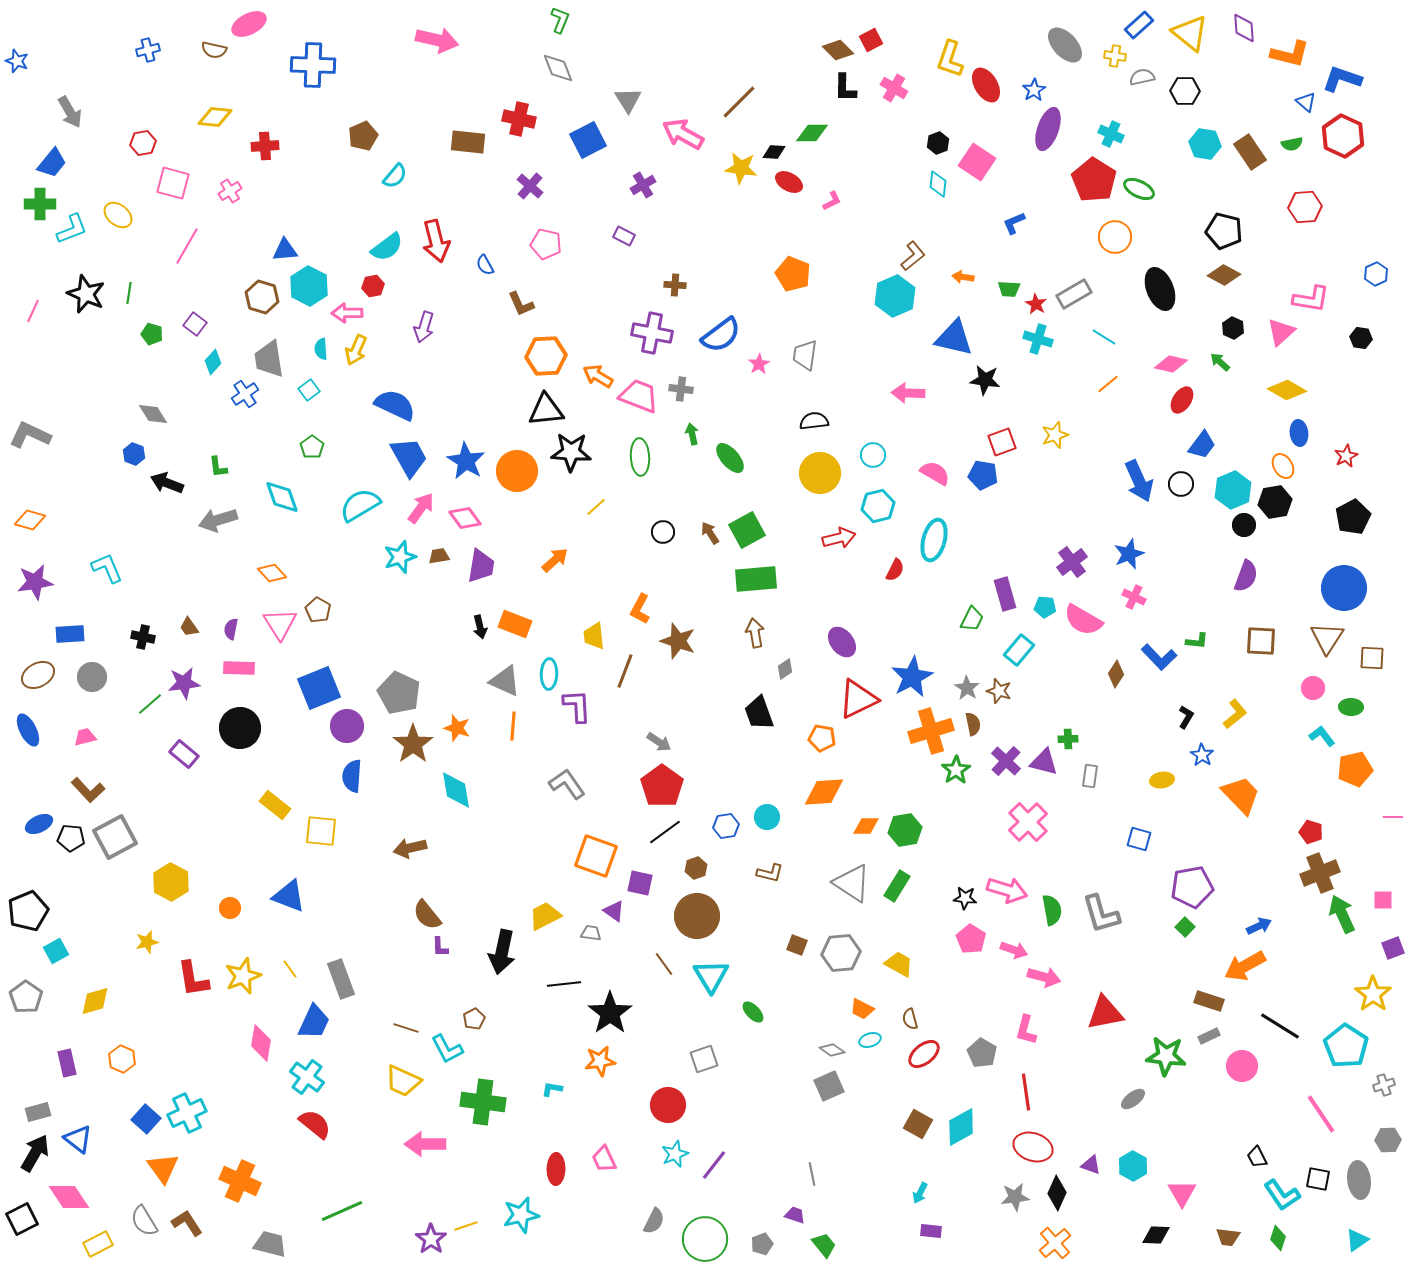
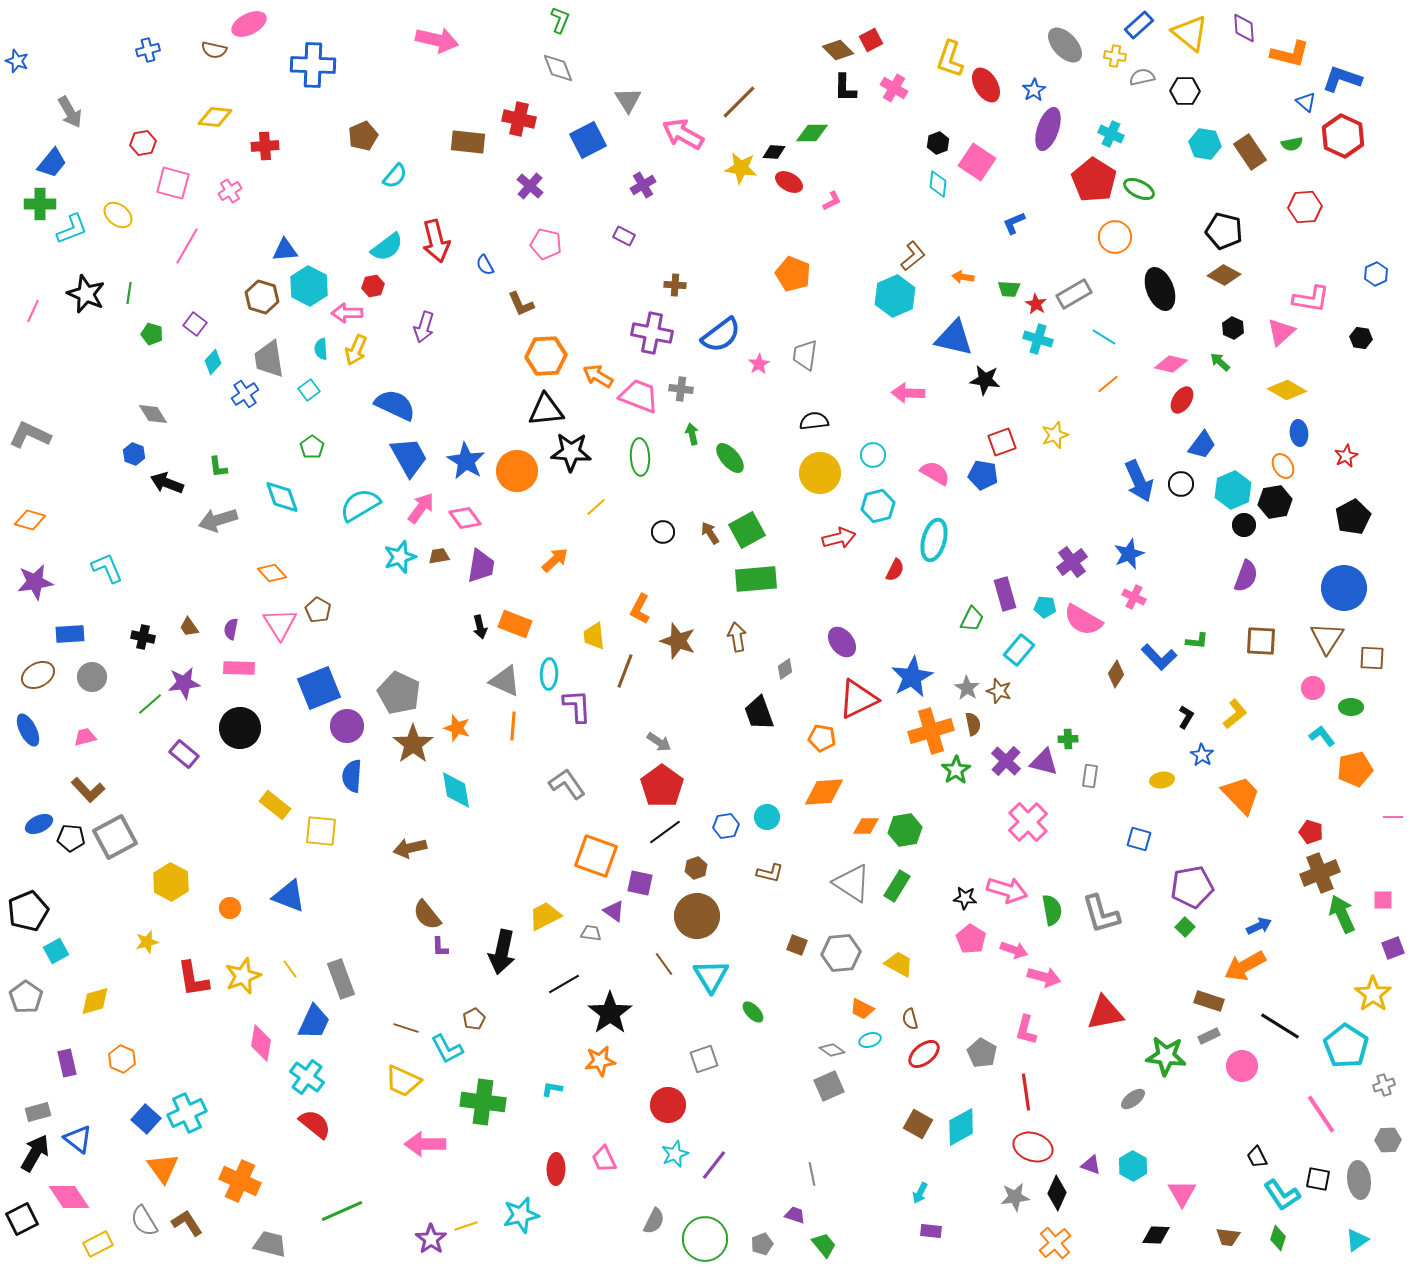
brown arrow at (755, 633): moved 18 px left, 4 px down
black line at (564, 984): rotated 24 degrees counterclockwise
